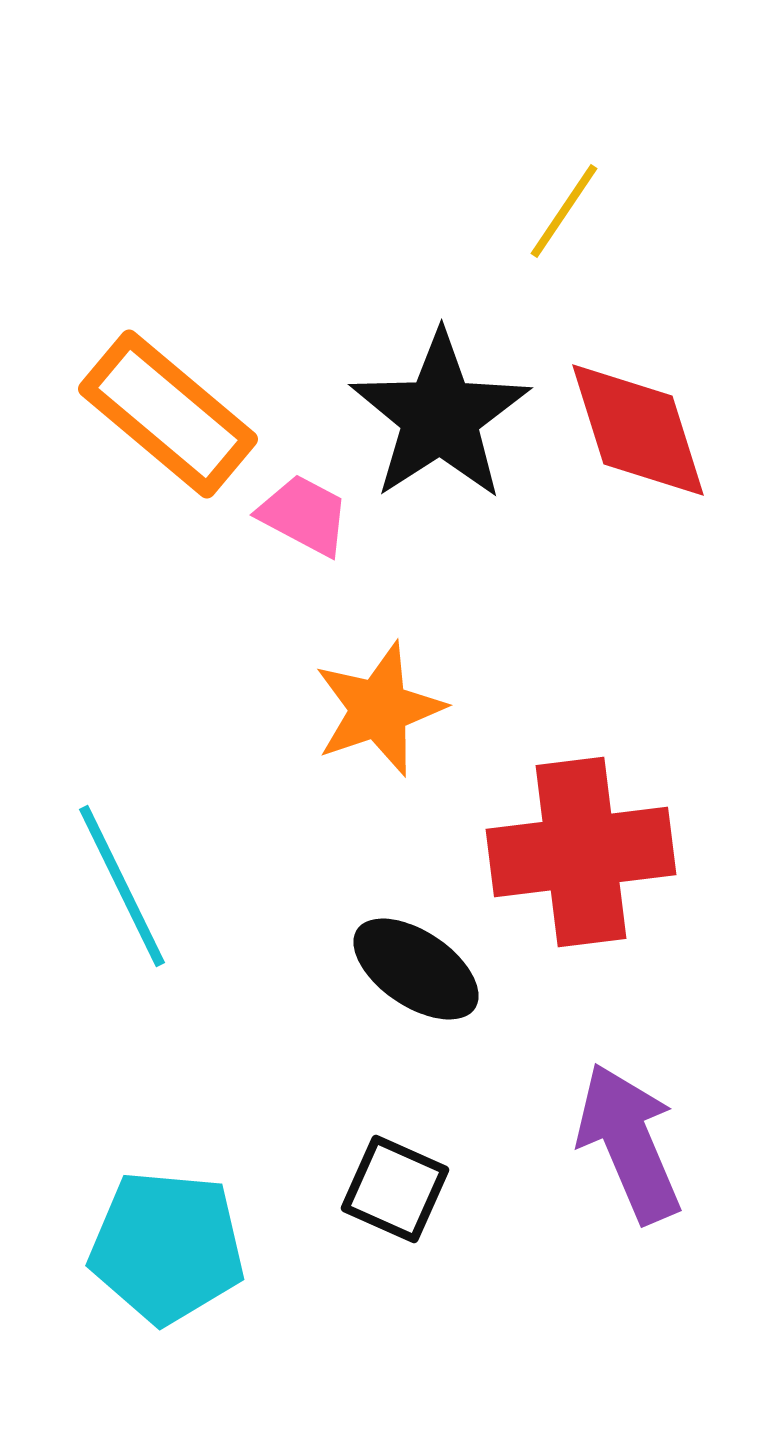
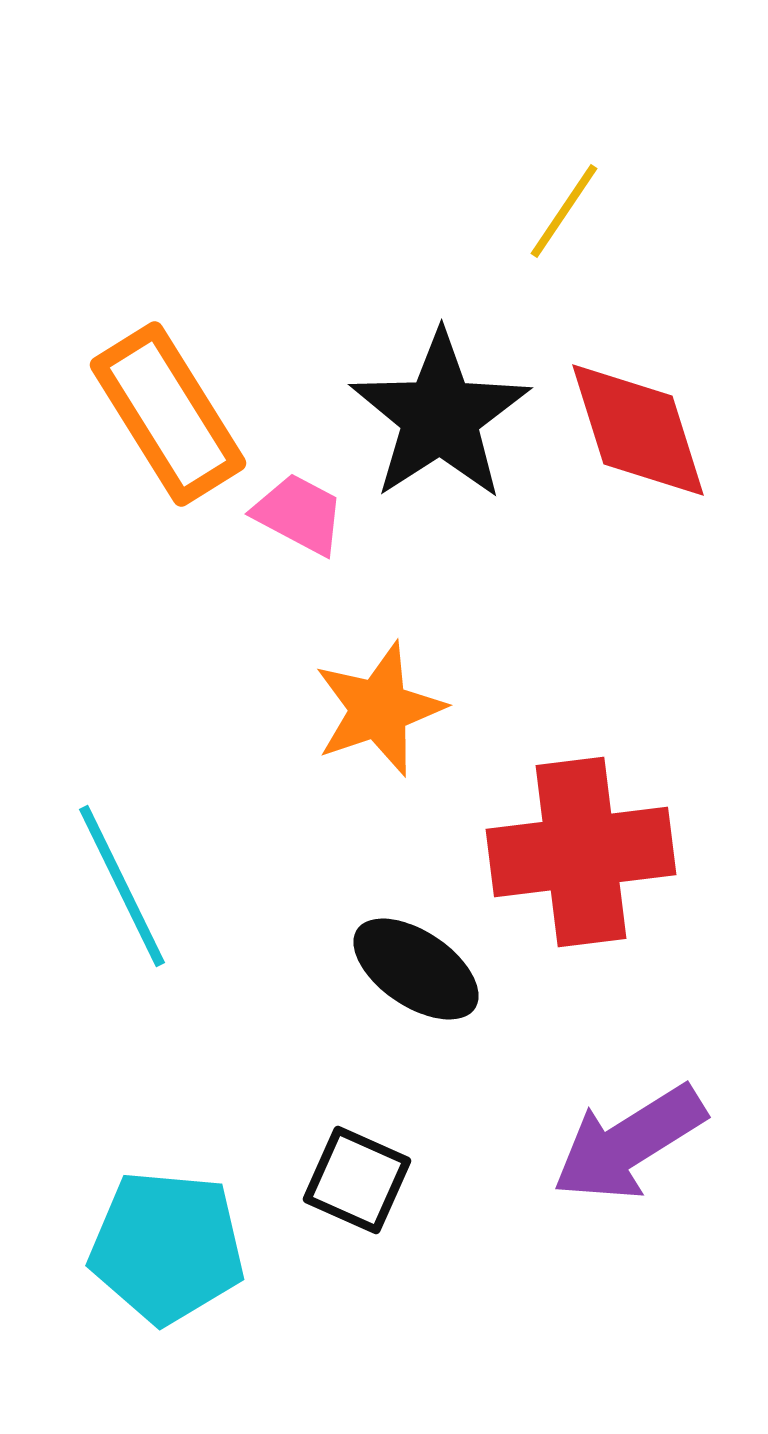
orange rectangle: rotated 18 degrees clockwise
pink trapezoid: moved 5 px left, 1 px up
purple arrow: rotated 99 degrees counterclockwise
black square: moved 38 px left, 9 px up
